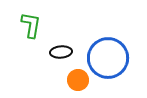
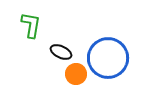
black ellipse: rotated 30 degrees clockwise
orange circle: moved 2 px left, 6 px up
